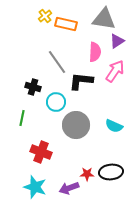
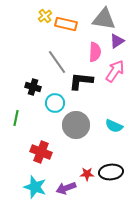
cyan circle: moved 1 px left, 1 px down
green line: moved 6 px left
purple arrow: moved 3 px left
